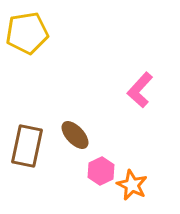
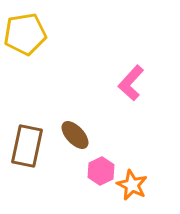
yellow pentagon: moved 2 px left, 1 px down
pink L-shape: moved 9 px left, 7 px up
